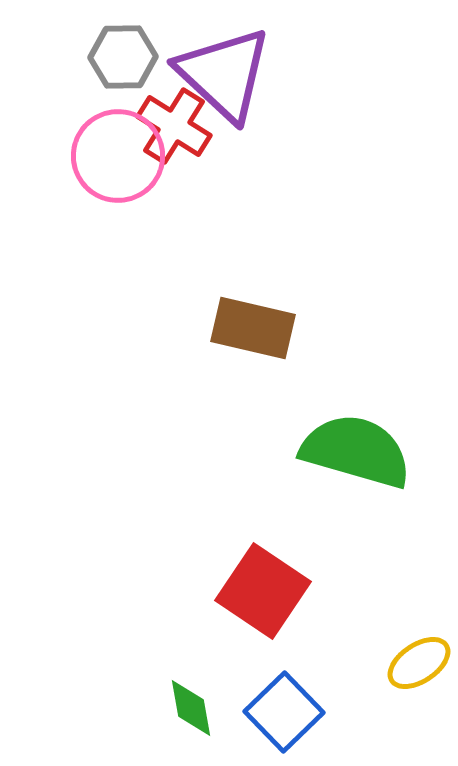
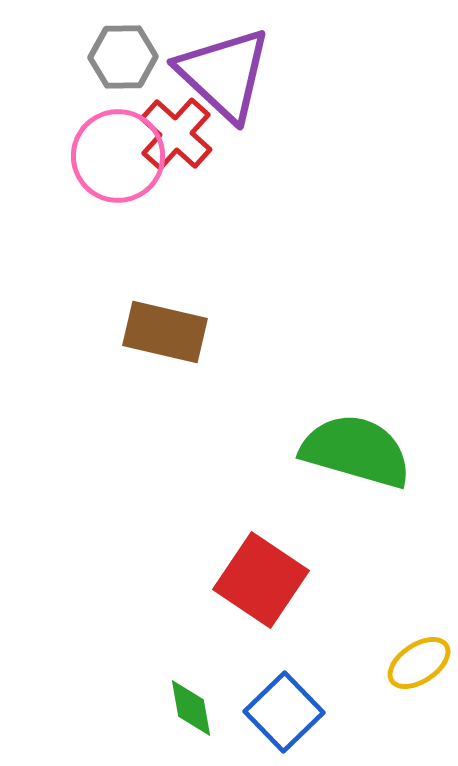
red cross: moved 2 px right, 8 px down; rotated 10 degrees clockwise
brown rectangle: moved 88 px left, 4 px down
red square: moved 2 px left, 11 px up
